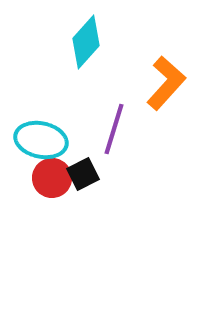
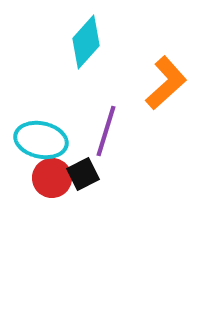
orange L-shape: rotated 6 degrees clockwise
purple line: moved 8 px left, 2 px down
